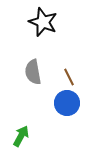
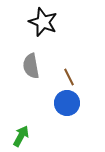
gray semicircle: moved 2 px left, 6 px up
